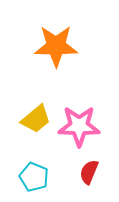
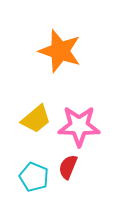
orange star: moved 4 px right, 5 px down; rotated 18 degrees clockwise
red semicircle: moved 21 px left, 5 px up
